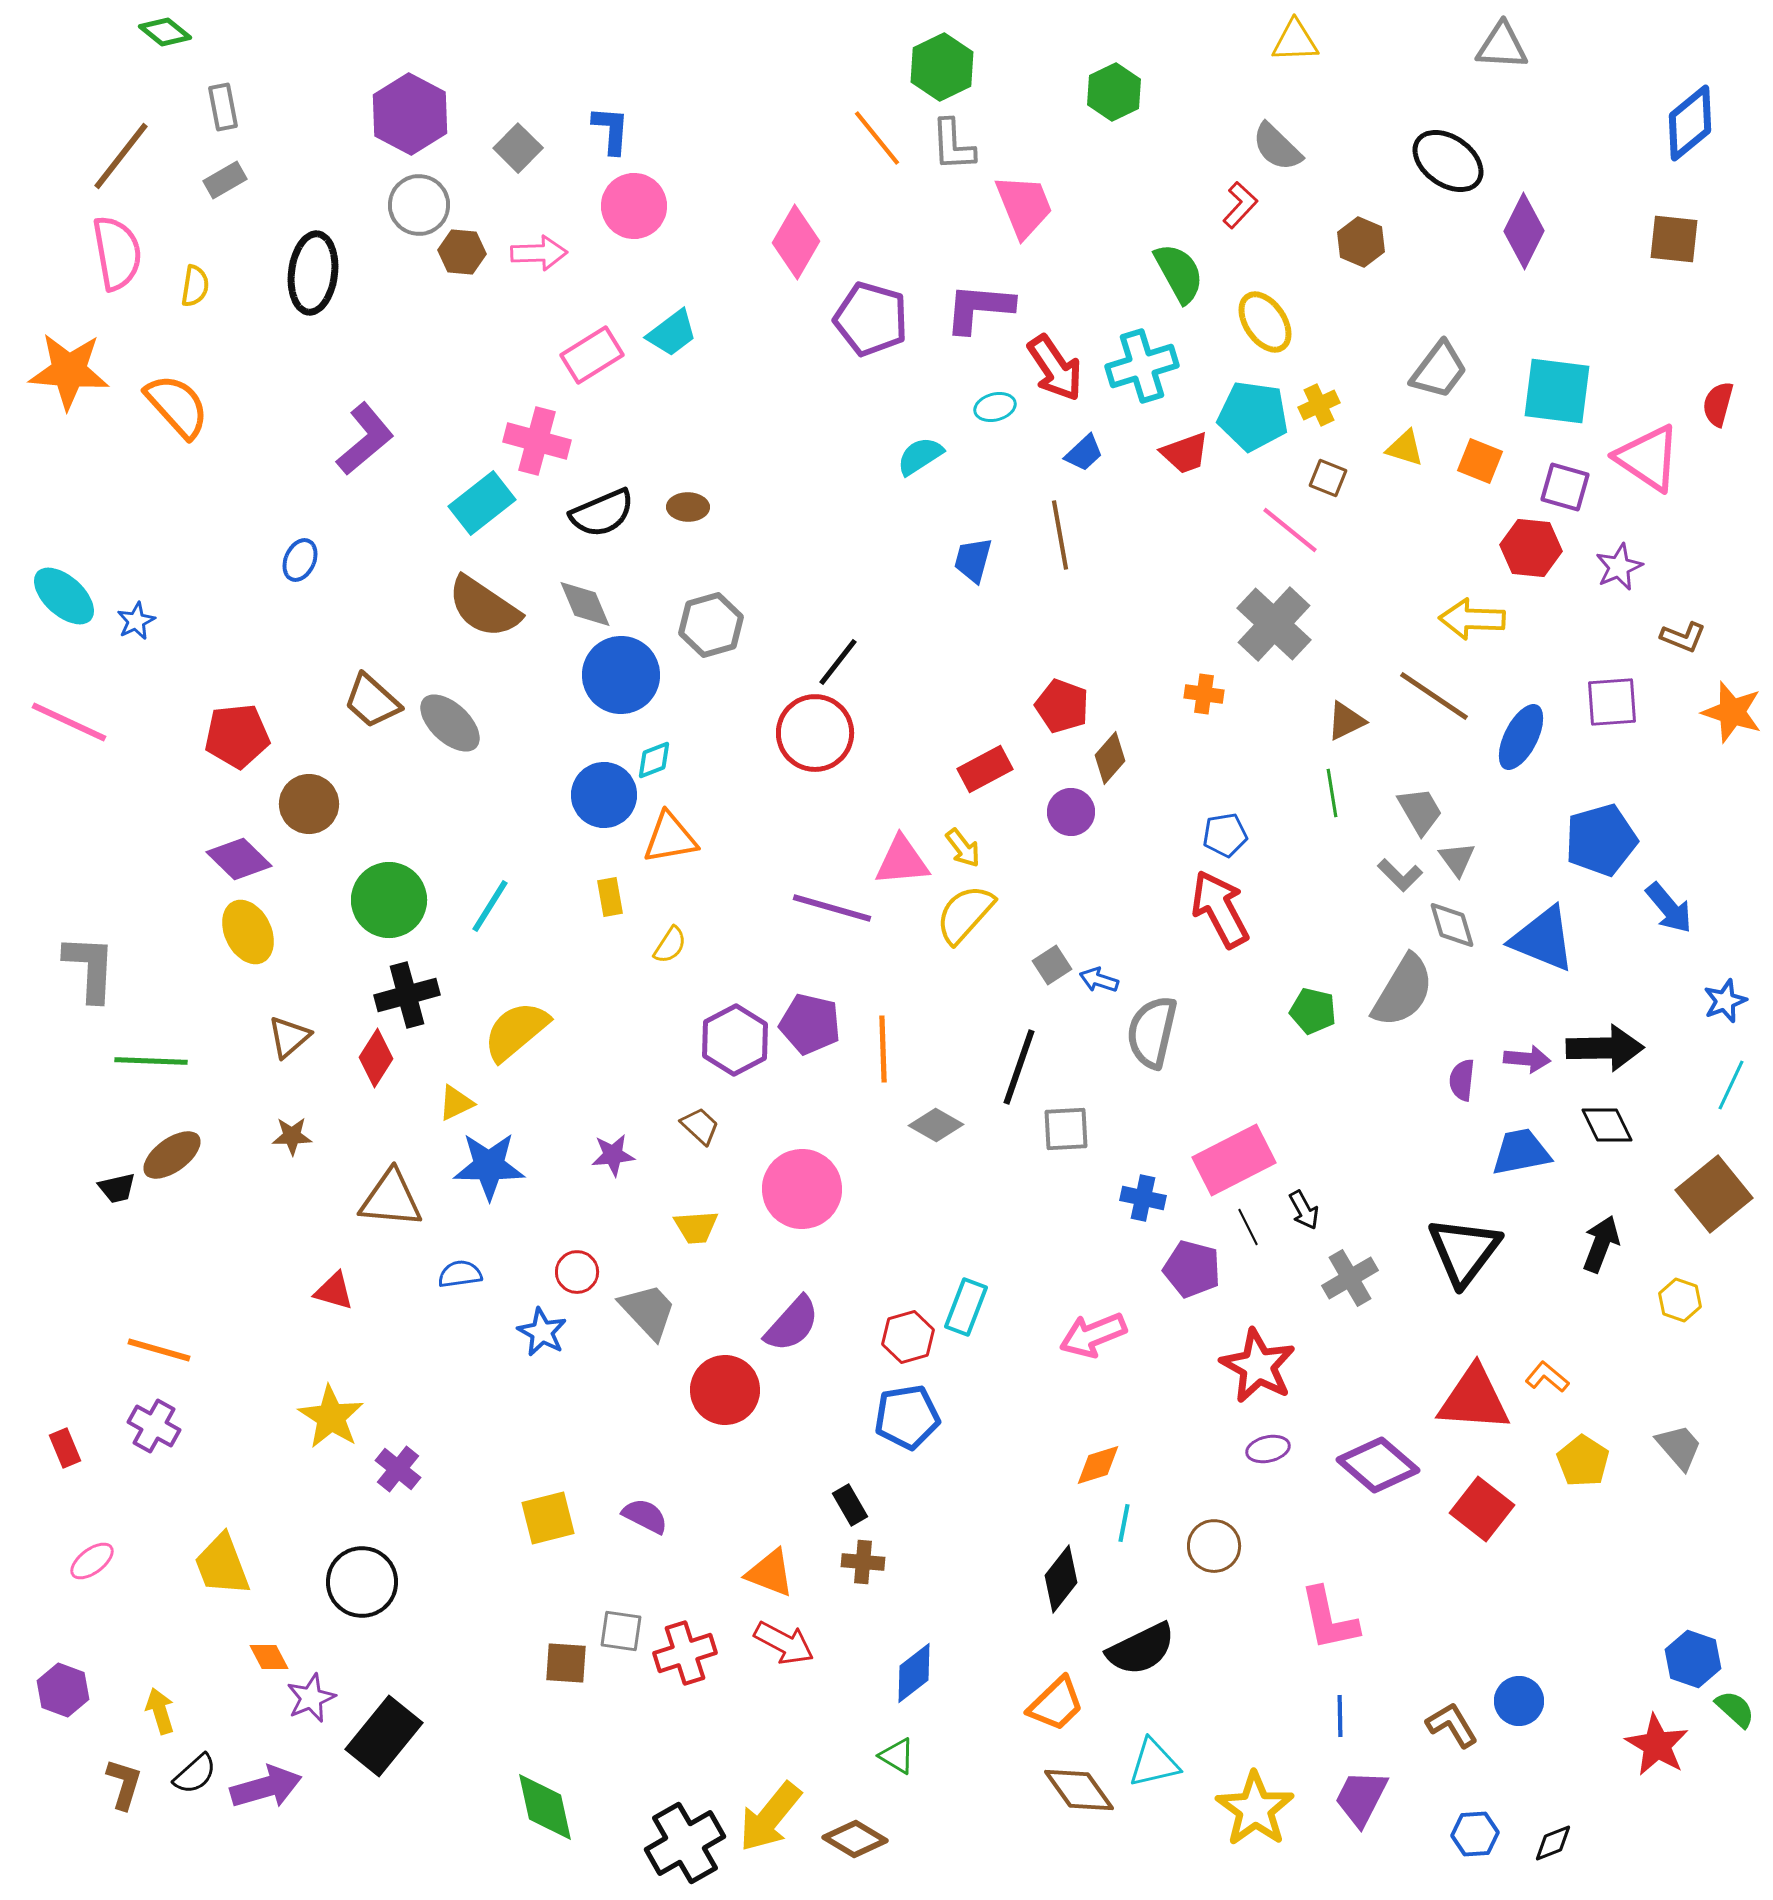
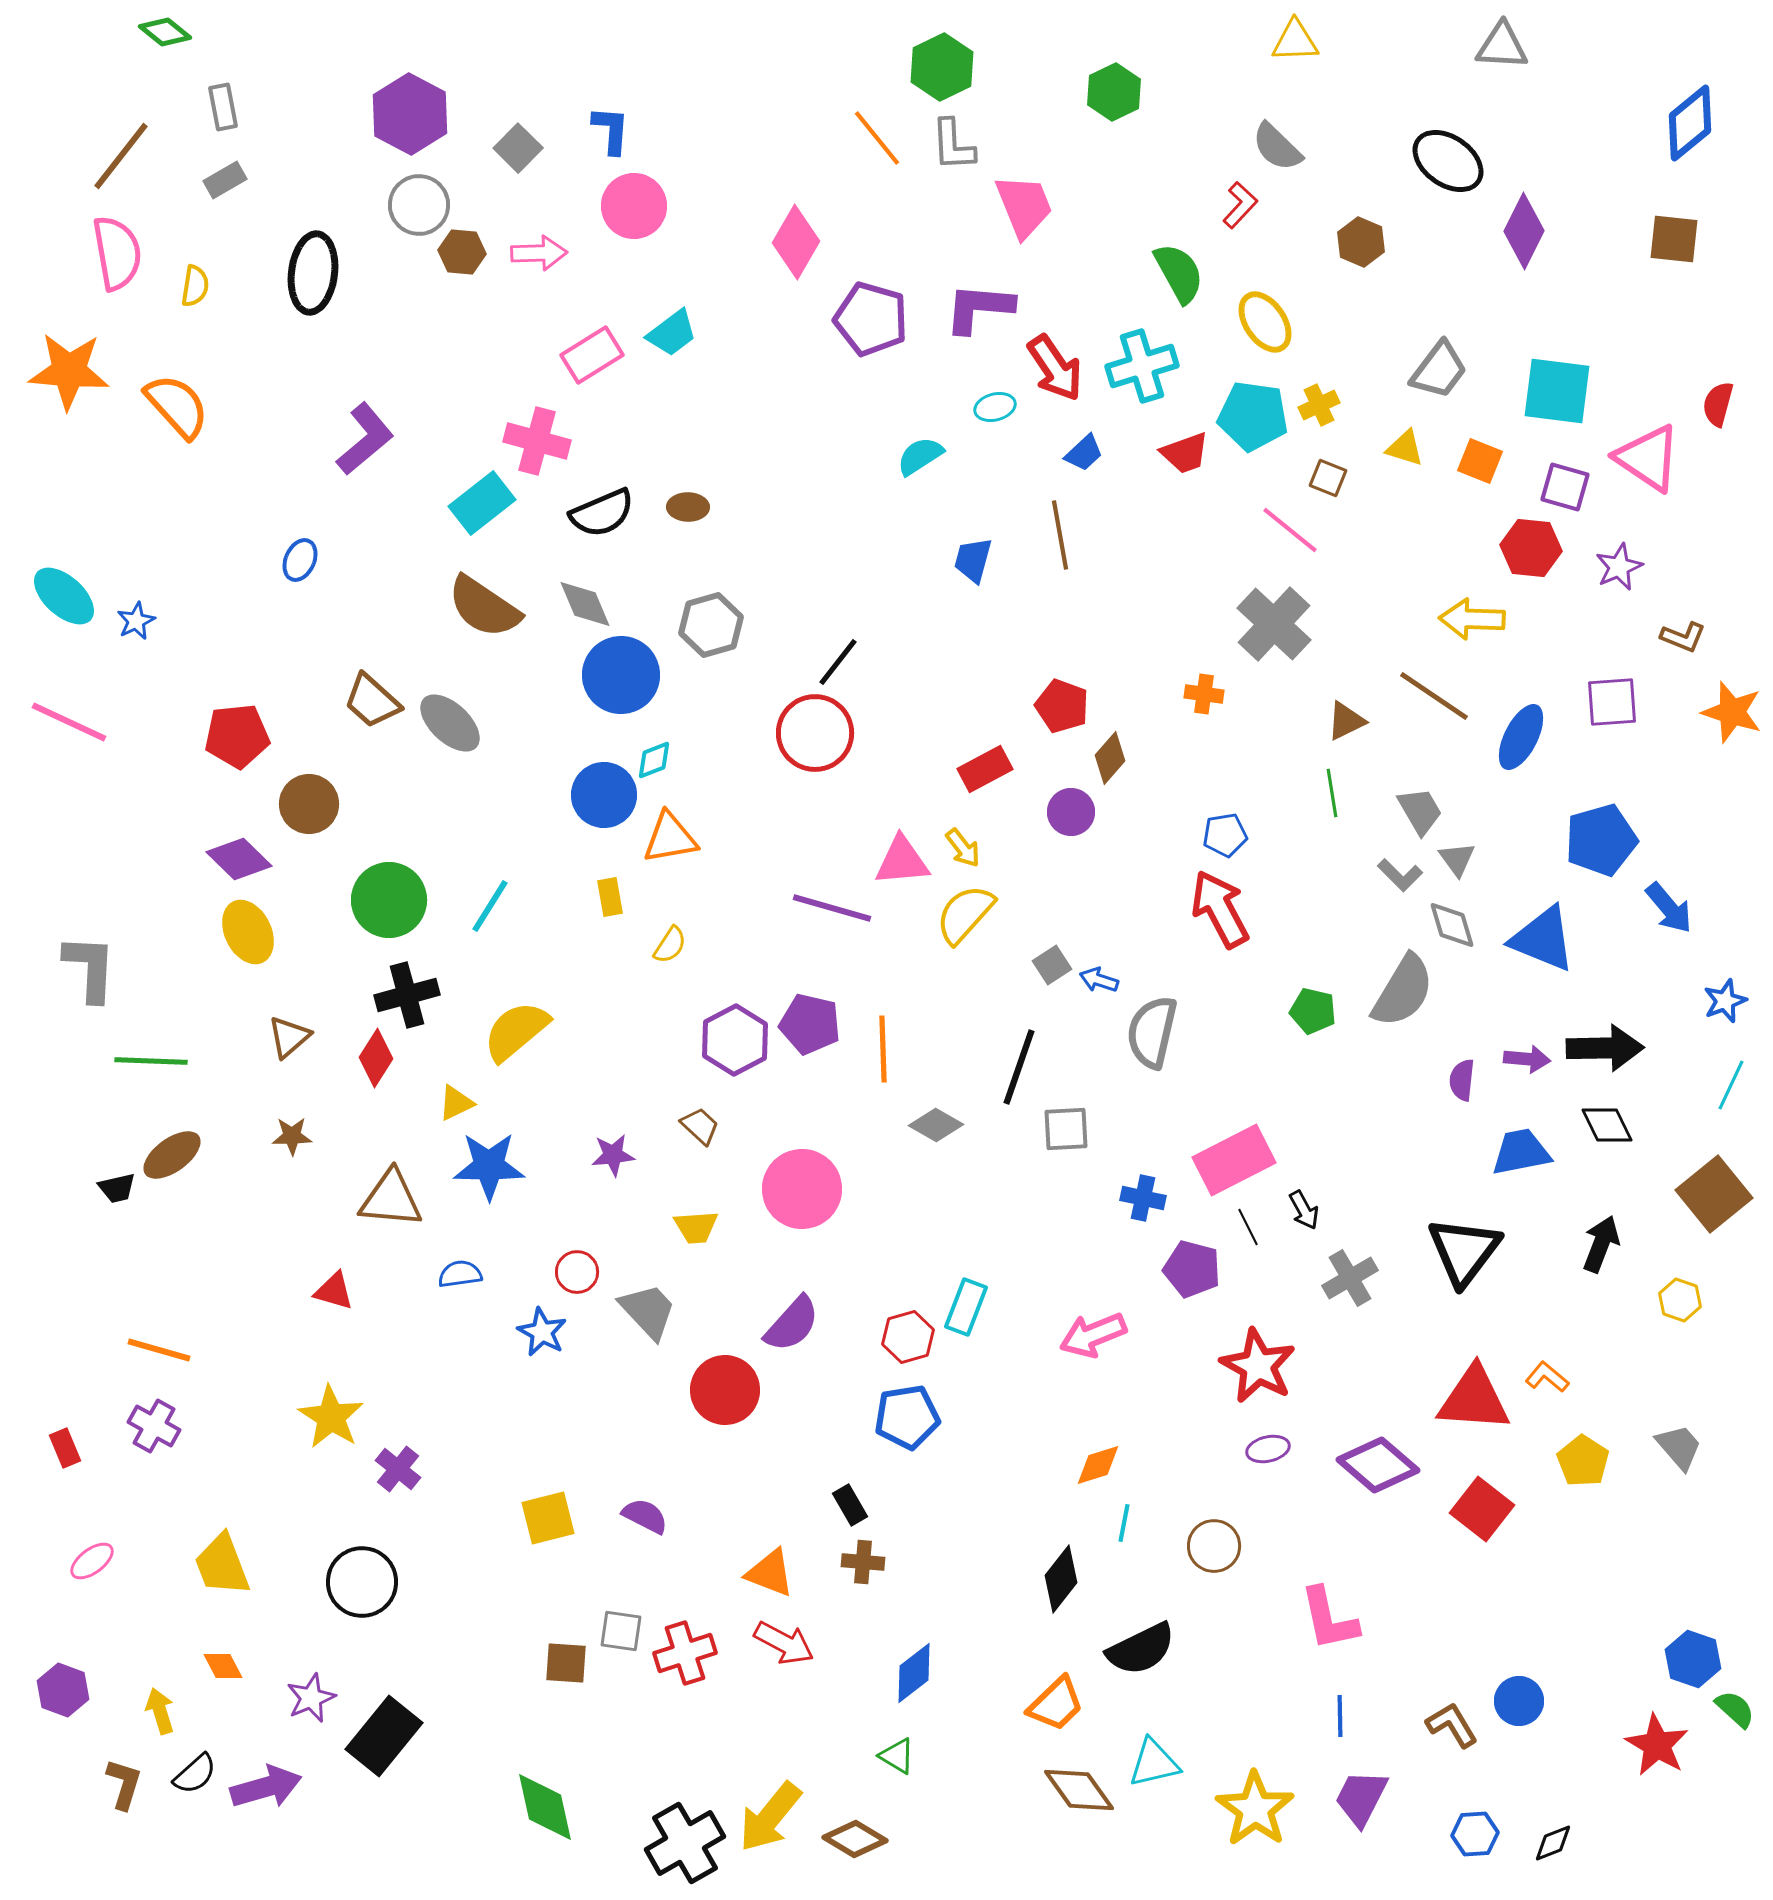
orange diamond at (269, 1657): moved 46 px left, 9 px down
